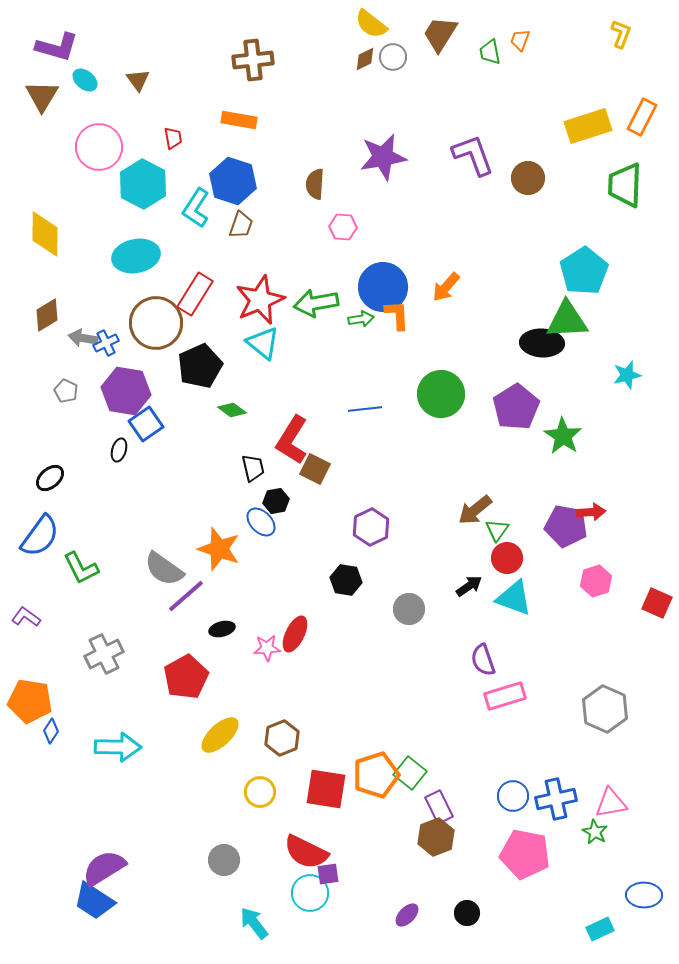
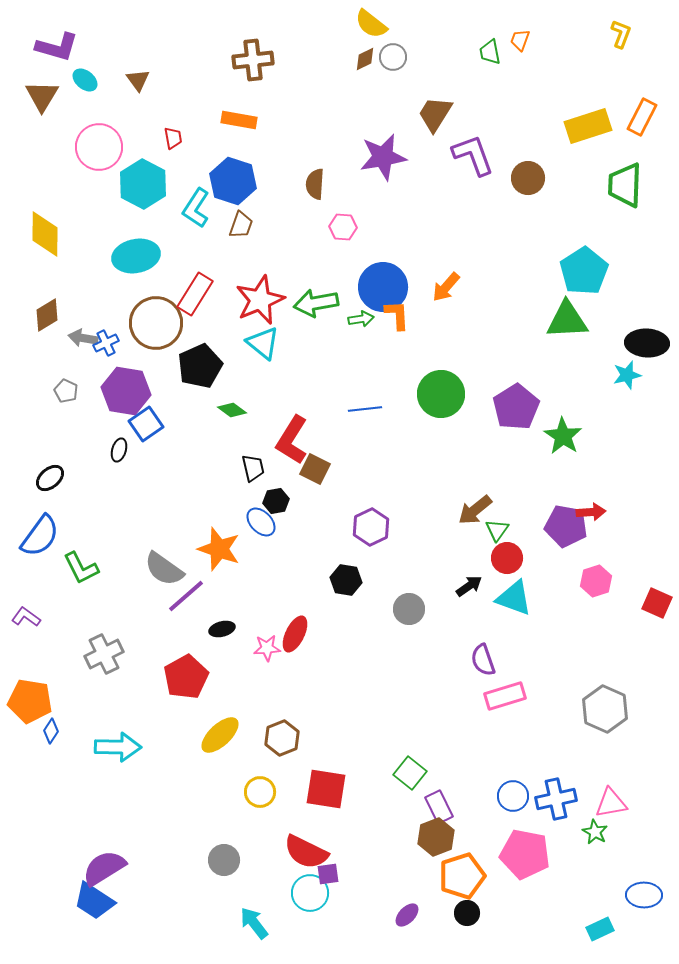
brown trapezoid at (440, 34): moved 5 px left, 80 px down
black ellipse at (542, 343): moved 105 px right
orange pentagon at (376, 775): moved 86 px right, 101 px down
